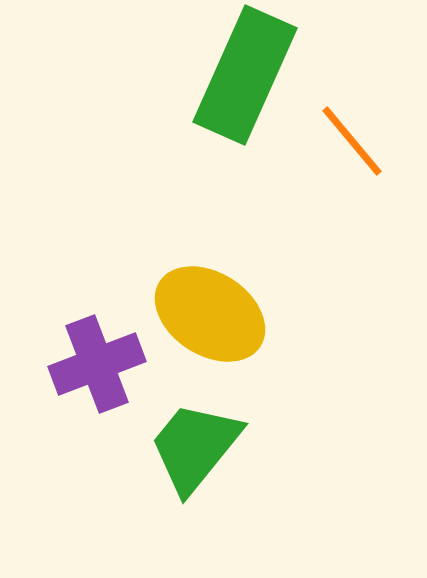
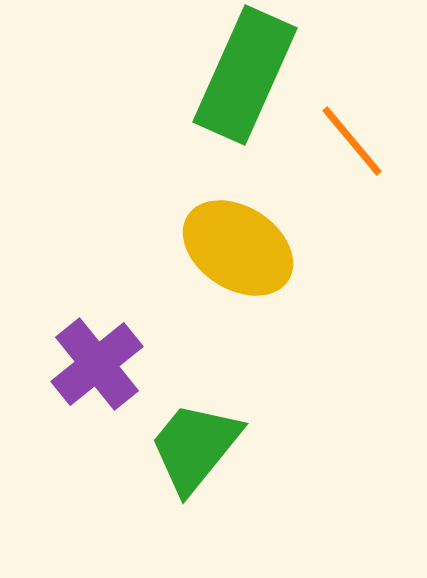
yellow ellipse: moved 28 px right, 66 px up
purple cross: rotated 18 degrees counterclockwise
